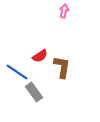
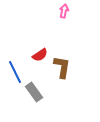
red semicircle: moved 1 px up
blue line: moved 2 px left; rotated 30 degrees clockwise
